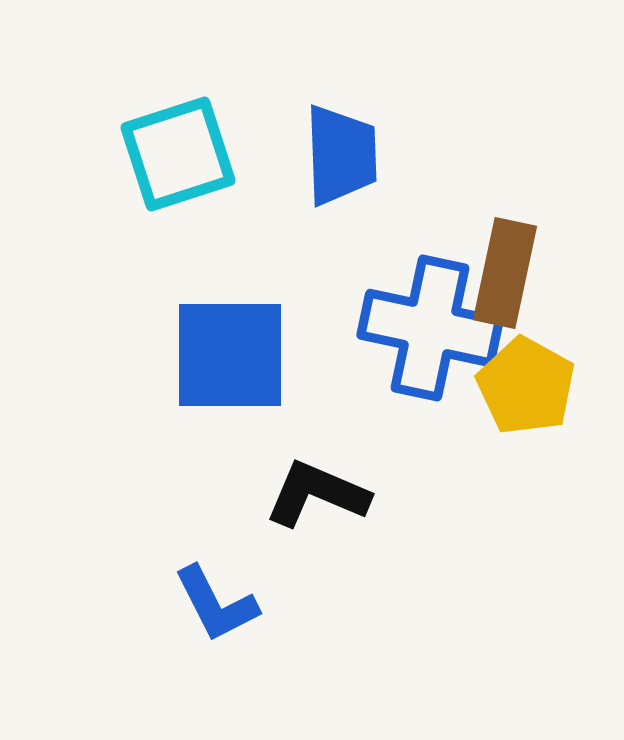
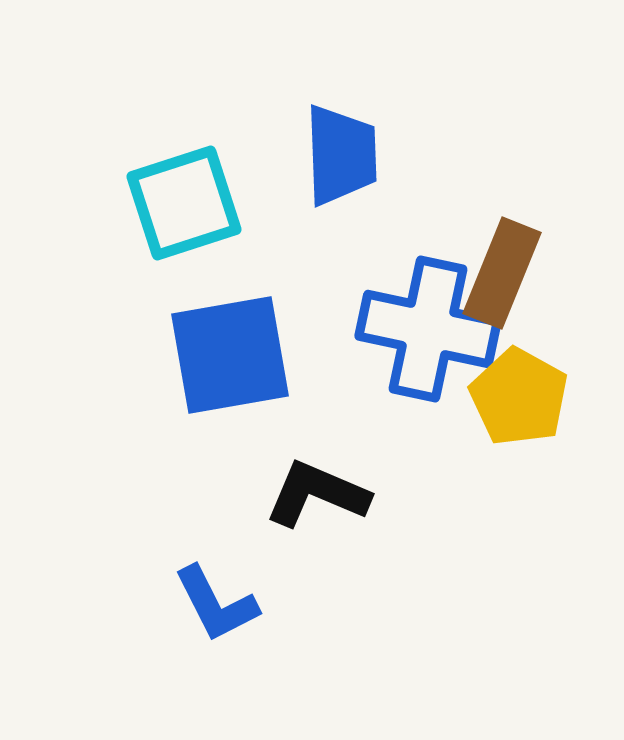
cyan square: moved 6 px right, 49 px down
brown rectangle: moved 3 px left; rotated 10 degrees clockwise
blue cross: moved 2 px left, 1 px down
blue square: rotated 10 degrees counterclockwise
yellow pentagon: moved 7 px left, 11 px down
